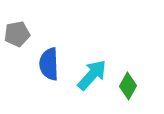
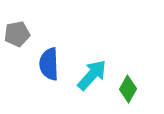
green diamond: moved 3 px down
